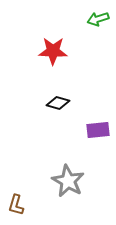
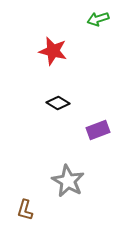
red star: rotated 12 degrees clockwise
black diamond: rotated 15 degrees clockwise
purple rectangle: rotated 15 degrees counterclockwise
brown L-shape: moved 9 px right, 5 px down
